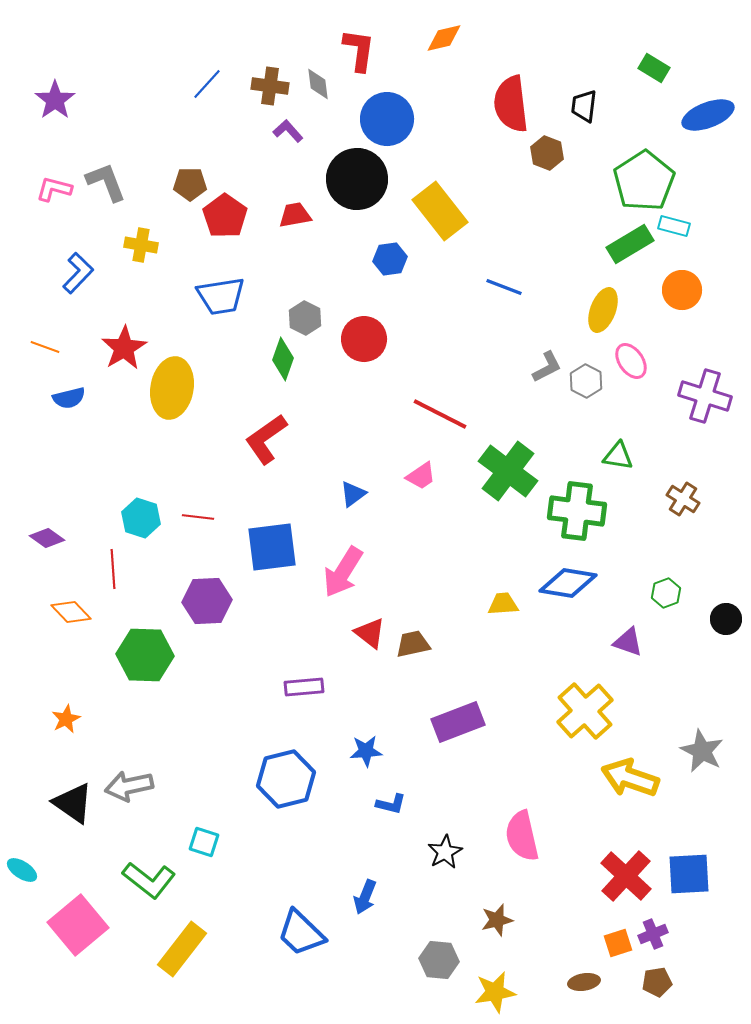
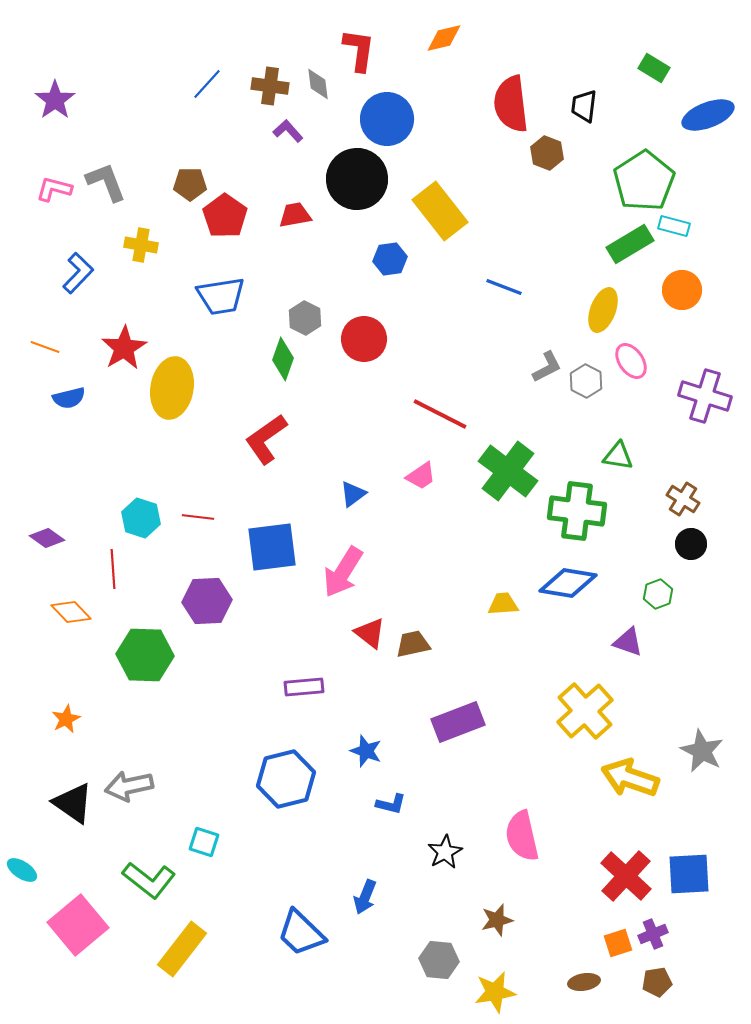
green hexagon at (666, 593): moved 8 px left, 1 px down
black circle at (726, 619): moved 35 px left, 75 px up
blue star at (366, 751): rotated 24 degrees clockwise
